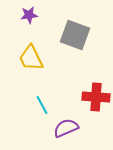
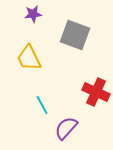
purple star: moved 4 px right, 1 px up
yellow trapezoid: moved 2 px left
red cross: moved 5 px up; rotated 20 degrees clockwise
purple semicircle: rotated 25 degrees counterclockwise
